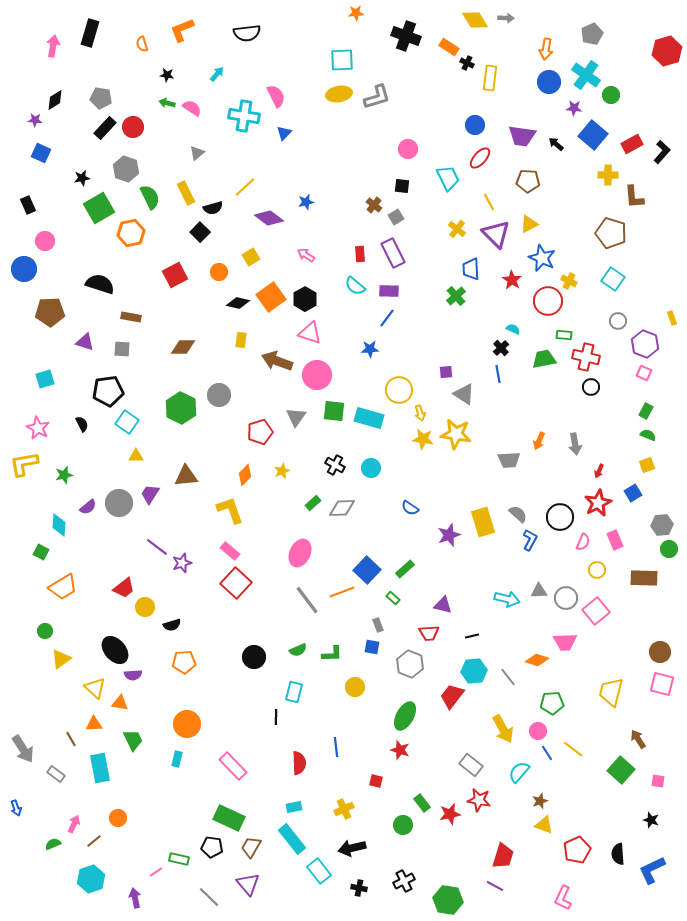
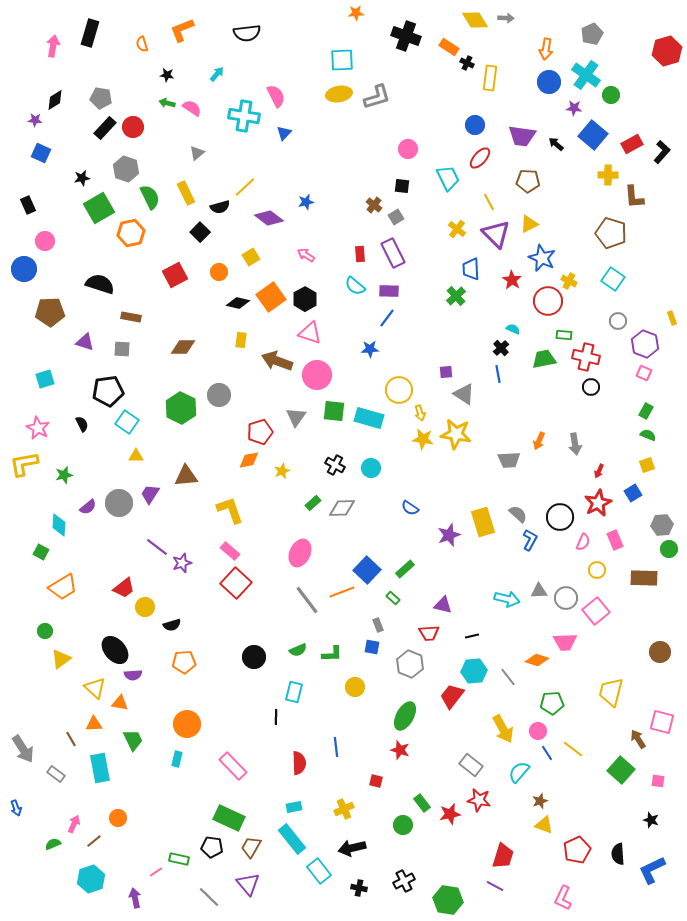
black semicircle at (213, 208): moved 7 px right, 1 px up
orange diamond at (245, 475): moved 4 px right, 15 px up; rotated 35 degrees clockwise
pink square at (662, 684): moved 38 px down
